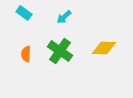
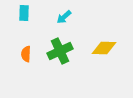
cyan rectangle: rotated 56 degrees clockwise
green cross: rotated 30 degrees clockwise
